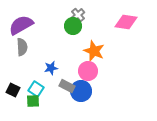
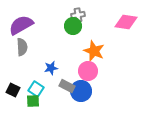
gray cross: rotated 32 degrees clockwise
